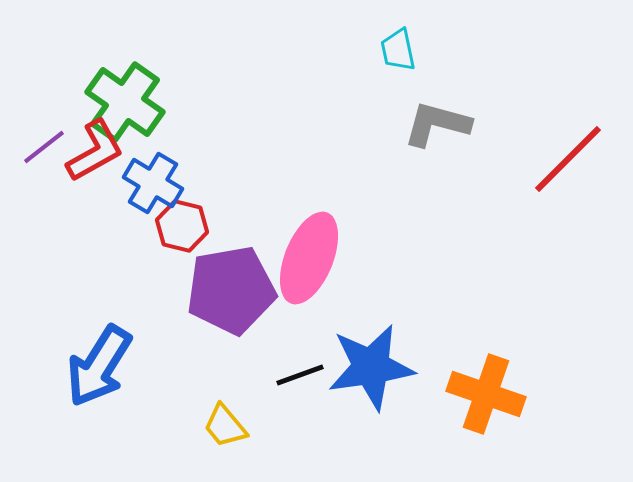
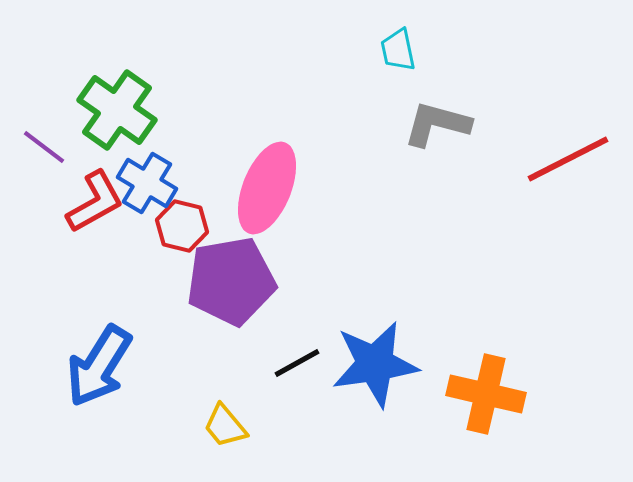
green cross: moved 8 px left, 8 px down
purple line: rotated 75 degrees clockwise
red L-shape: moved 51 px down
red line: rotated 18 degrees clockwise
blue cross: moved 6 px left
pink ellipse: moved 42 px left, 70 px up
purple pentagon: moved 9 px up
blue star: moved 4 px right, 3 px up
black line: moved 3 px left, 12 px up; rotated 9 degrees counterclockwise
orange cross: rotated 6 degrees counterclockwise
